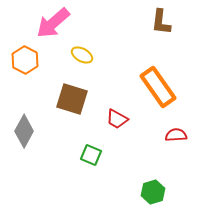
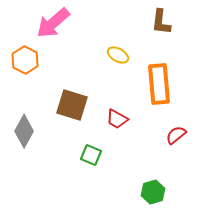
yellow ellipse: moved 36 px right
orange rectangle: moved 1 px right, 3 px up; rotated 30 degrees clockwise
brown square: moved 6 px down
red semicircle: rotated 35 degrees counterclockwise
